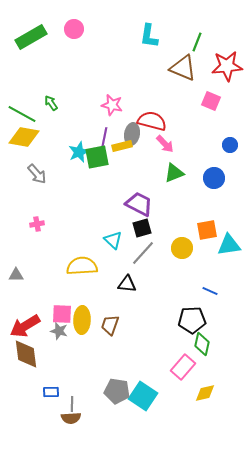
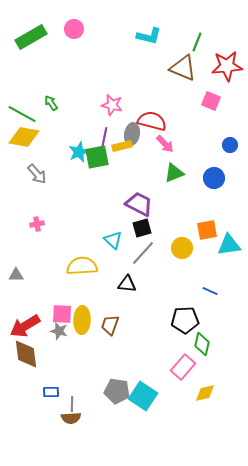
cyan L-shape at (149, 36): rotated 85 degrees counterclockwise
black pentagon at (192, 320): moved 7 px left
